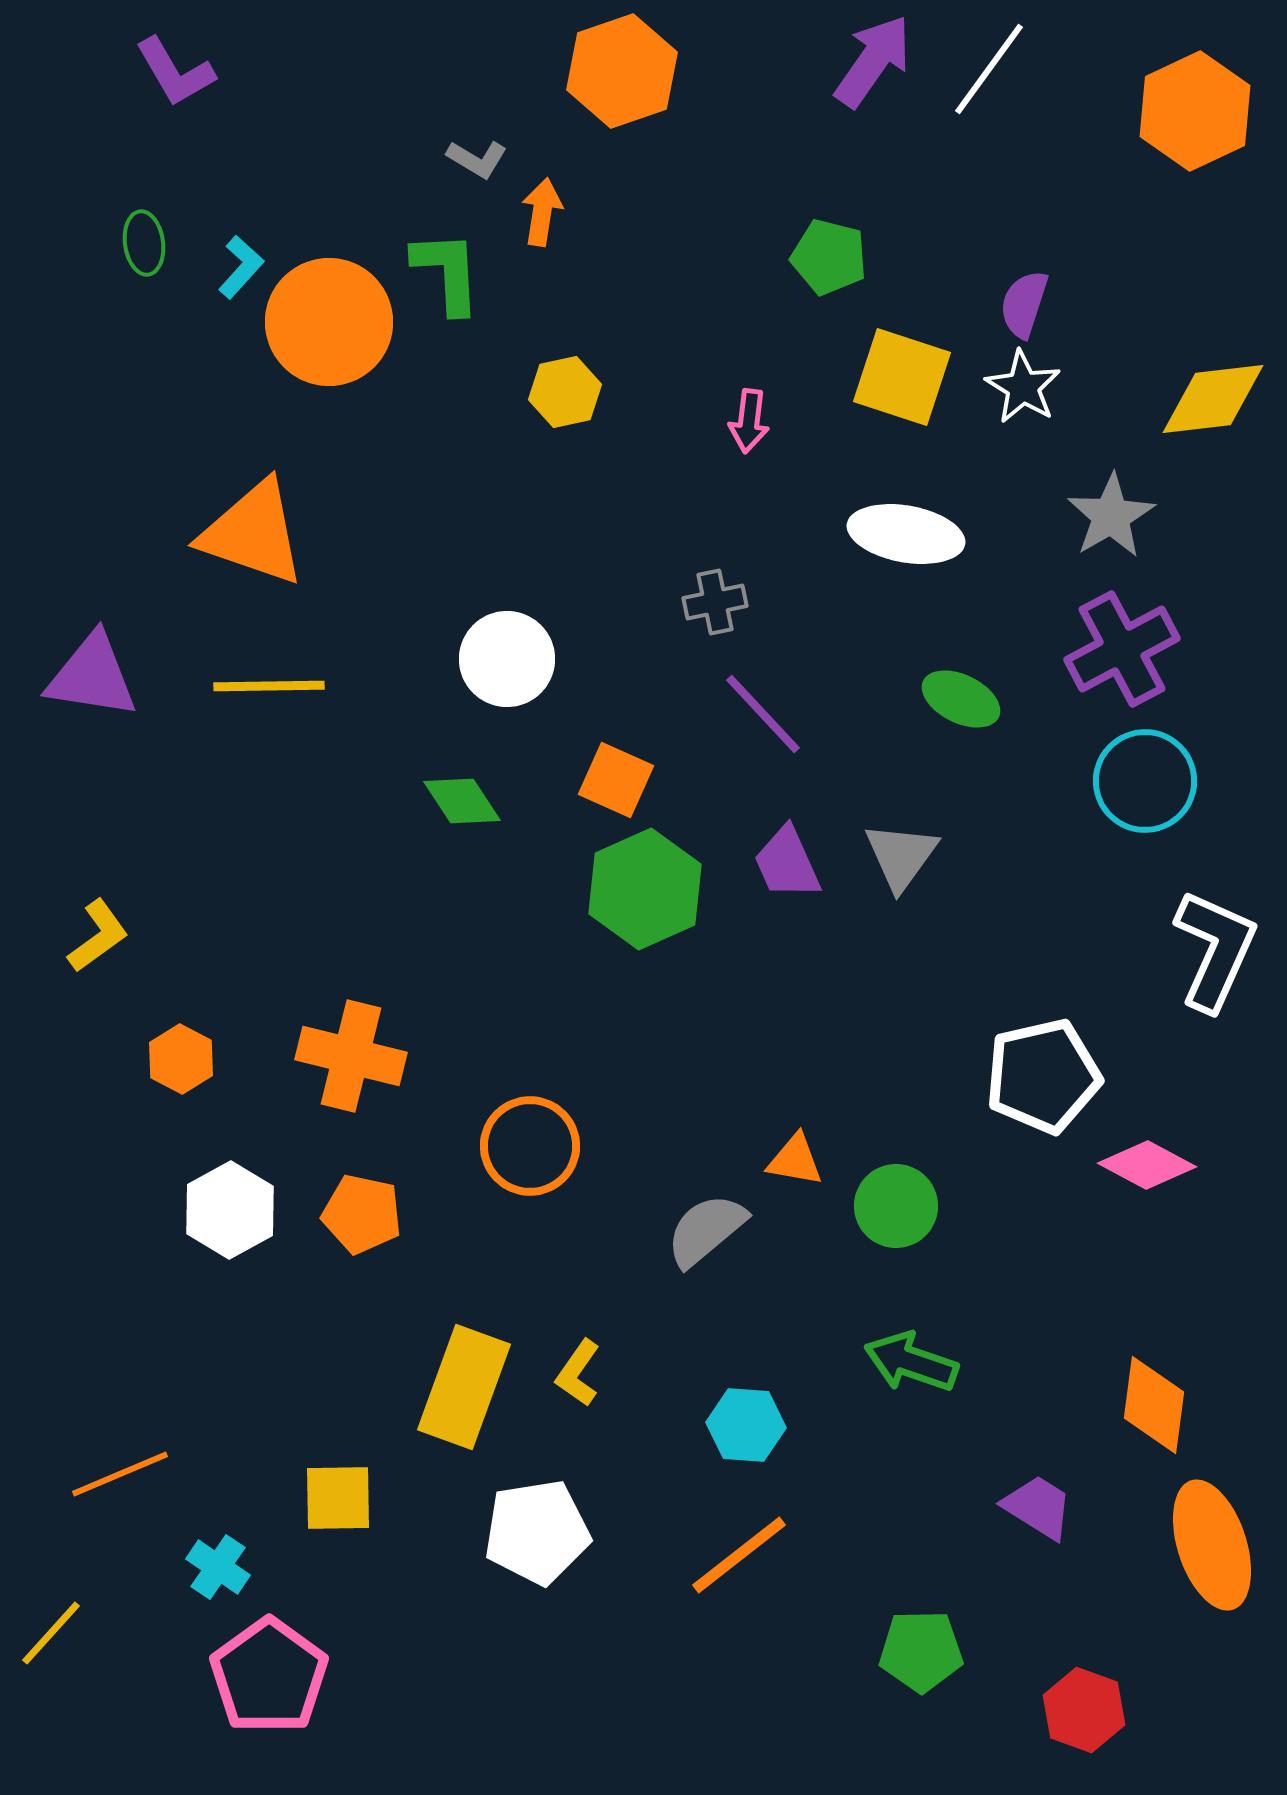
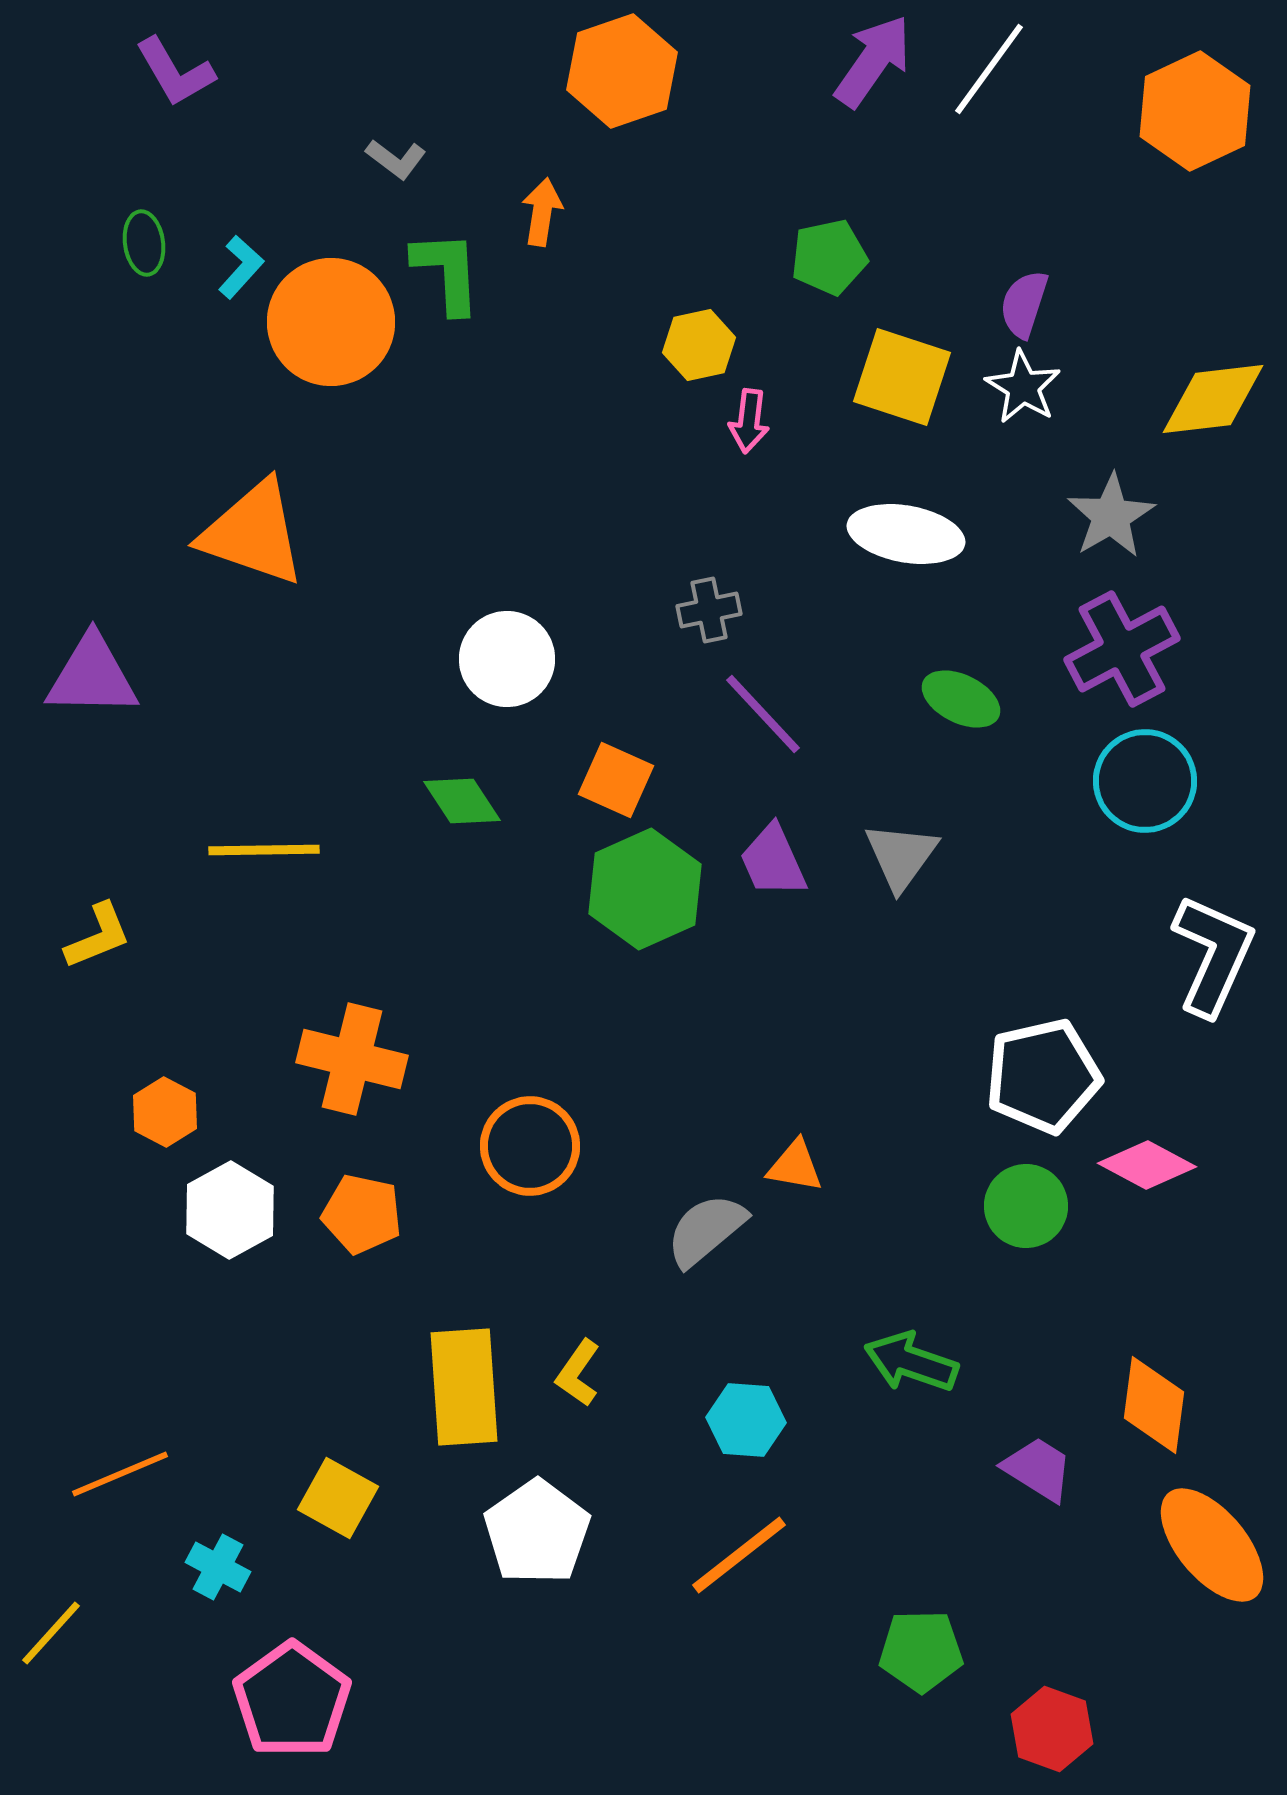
gray L-shape at (477, 159): moved 81 px left; rotated 6 degrees clockwise
green pentagon at (829, 257): rotated 26 degrees counterclockwise
orange circle at (329, 322): moved 2 px right
yellow hexagon at (565, 392): moved 134 px right, 47 px up
gray cross at (715, 602): moved 6 px left, 8 px down
purple triangle at (92, 676): rotated 8 degrees counterclockwise
yellow line at (269, 686): moved 5 px left, 164 px down
purple trapezoid at (787, 863): moved 14 px left, 2 px up
yellow L-shape at (98, 936): rotated 14 degrees clockwise
white L-shape at (1215, 950): moved 2 px left, 5 px down
orange cross at (351, 1056): moved 1 px right, 3 px down
orange hexagon at (181, 1059): moved 16 px left, 53 px down
orange triangle at (795, 1160): moved 6 px down
green circle at (896, 1206): moved 130 px right
yellow rectangle at (464, 1387): rotated 24 degrees counterclockwise
cyan hexagon at (746, 1425): moved 5 px up
yellow square at (338, 1498): rotated 30 degrees clockwise
purple trapezoid at (1038, 1507): moved 38 px up
white pentagon at (537, 1532): rotated 26 degrees counterclockwise
orange ellipse at (1212, 1545): rotated 22 degrees counterclockwise
cyan cross at (218, 1567): rotated 6 degrees counterclockwise
pink pentagon at (269, 1676): moved 23 px right, 24 px down
red hexagon at (1084, 1710): moved 32 px left, 19 px down
